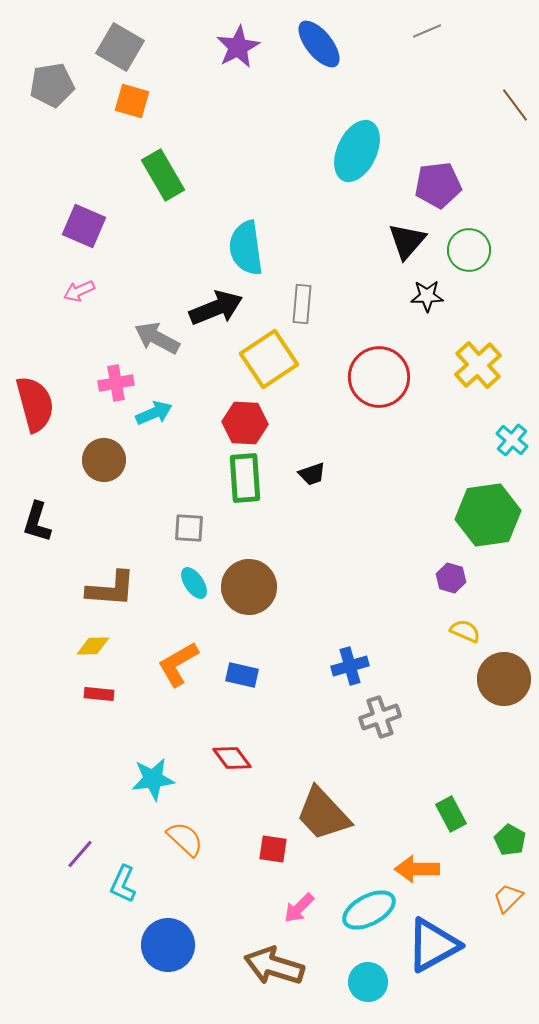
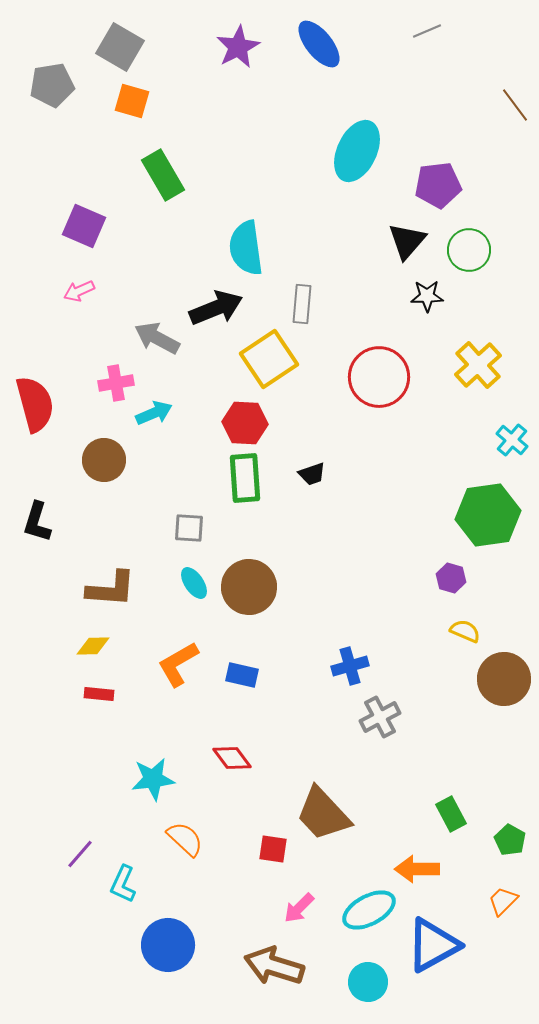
gray cross at (380, 717): rotated 9 degrees counterclockwise
orange trapezoid at (508, 898): moved 5 px left, 3 px down
